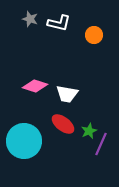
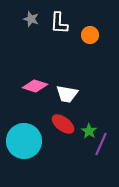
gray star: moved 1 px right
white L-shape: rotated 80 degrees clockwise
orange circle: moved 4 px left
green star: rotated 14 degrees counterclockwise
